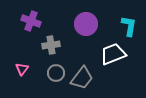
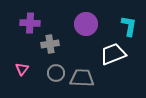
purple cross: moved 1 px left, 2 px down; rotated 18 degrees counterclockwise
gray cross: moved 1 px left, 1 px up
gray trapezoid: rotated 125 degrees counterclockwise
